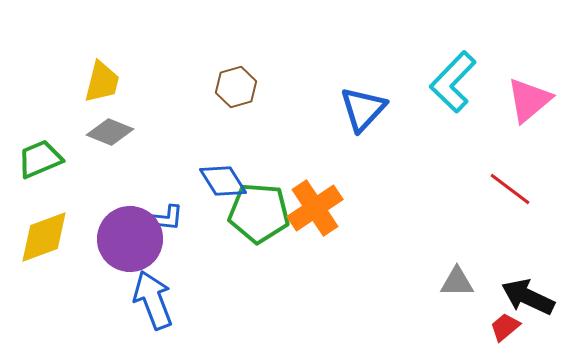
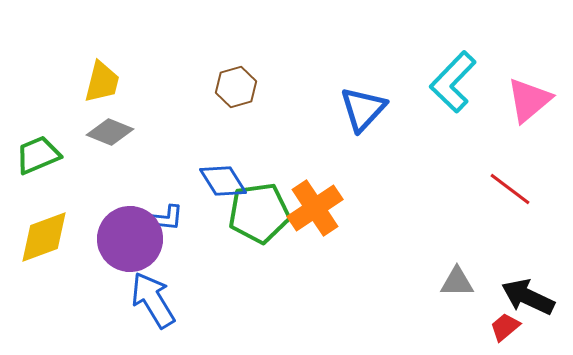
green trapezoid: moved 2 px left, 4 px up
green pentagon: rotated 12 degrees counterclockwise
blue arrow: rotated 10 degrees counterclockwise
